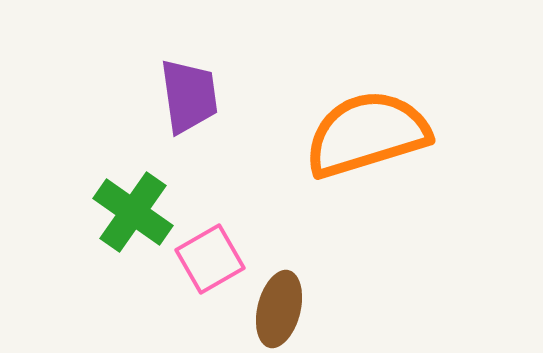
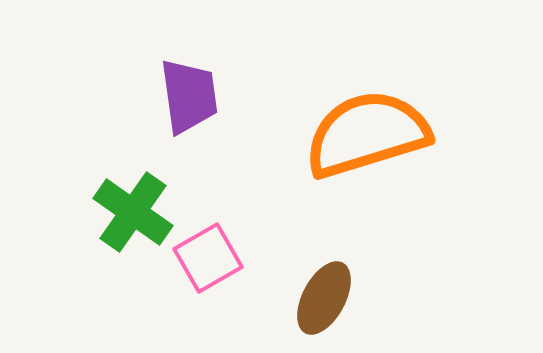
pink square: moved 2 px left, 1 px up
brown ellipse: moved 45 px right, 11 px up; rotated 14 degrees clockwise
